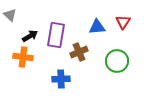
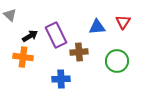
purple rectangle: rotated 35 degrees counterclockwise
brown cross: rotated 18 degrees clockwise
